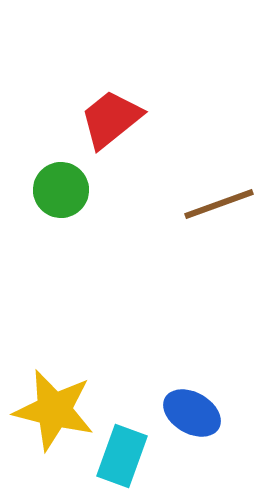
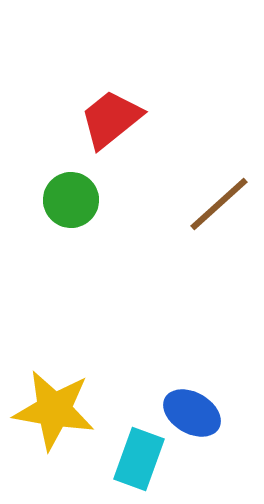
green circle: moved 10 px right, 10 px down
brown line: rotated 22 degrees counterclockwise
yellow star: rotated 4 degrees counterclockwise
cyan rectangle: moved 17 px right, 3 px down
